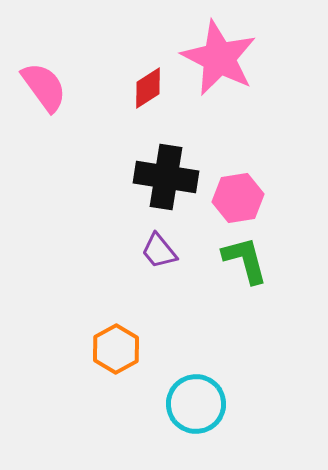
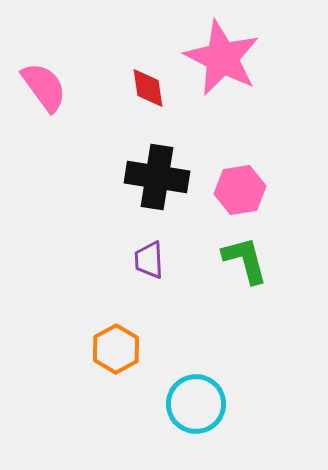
pink star: moved 3 px right
red diamond: rotated 66 degrees counterclockwise
black cross: moved 9 px left
pink hexagon: moved 2 px right, 8 px up
purple trapezoid: moved 10 px left, 9 px down; rotated 36 degrees clockwise
